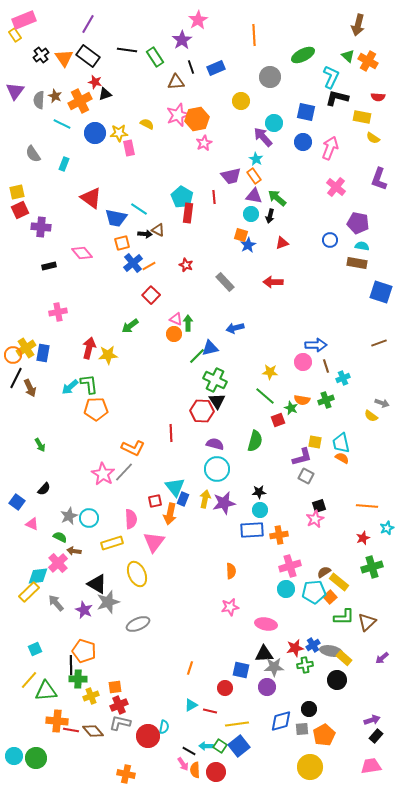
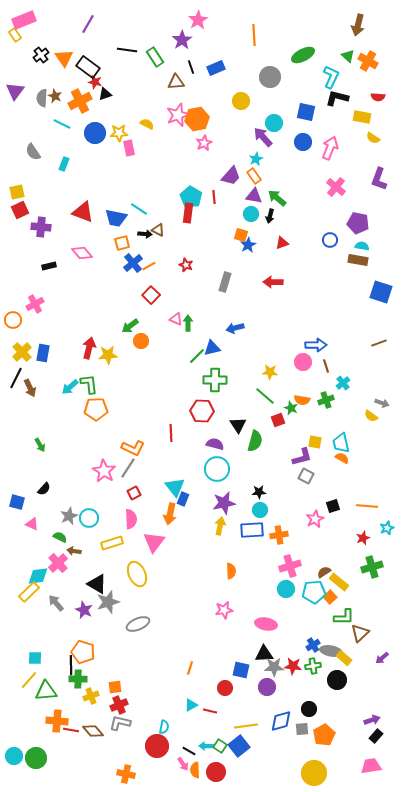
black rectangle at (88, 56): moved 11 px down
gray semicircle at (39, 100): moved 3 px right, 2 px up
gray semicircle at (33, 154): moved 2 px up
cyan star at (256, 159): rotated 16 degrees clockwise
purple trapezoid at (231, 176): rotated 35 degrees counterclockwise
cyan pentagon at (182, 197): moved 9 px right
red triangle at (91, 198): moved 8 px left, 14 px down; rotated 15 degrees counterclockwise
brown rectangle at (357, 263): moved 1 px right, 3 px up
gray rectangle at (225, 282): rotated 60 degrees clockwise
pink cross at (58, 312): moved 23 px left, 8 px up; rotated 18 degrees counterclockwise
orange circle at (174, 334): moved 33 px left, 7 px down
yellow cross at (26, 348): moved 4 px left, 4 px down; rotated 12 degrees counterclockwise
blue triangle at (210, 348): moved 2 px right
orange circle at (13, 355): moved 35 px up
cyan cross at (343, 378): moved 5 px down; rotated 16 degrees counterclockwise
green cross at (215, 380): rotated 25 degrees counterclockwise
black triangle at (217, 401): moved 21 px right, 24 px down
gray line at (124, 472): moved 4 px right, 4 px up; rotated 10 degrees counterclockwise
pink star at (103, 474): moved 1 px right, 3 px up
yellow arrow at (205, 499): moved 15 px right, 27 px down
red square at (155, 501): moved 21 px left, 8 px up; rotated 16 degrees counterclockwise
blue square at (17, 502): rotated 21 degrees counterclockwise
black square at (319, 506): moved 14 px right
pink star at (230, 607): moved 6 px left, 3 px down
brown triangle at (367, 622): moved 7 px left, 11 px down
red star at (295, 648): moved 2 px left, 18 px down; rotated 18 degrees clockwise
cyan square at (35, 649): moved 9 px down; rotated 24 degrees clockwise
orange pentagon at (84, 651): moved 1 px left, 1 px down
green cross at (305, 665): moved 8 px right, 1 px down
yellow line at (237, 724): moved 9 px right, 2 px down
red circle at (148, 736): moved 9 px right, 10 px down
yellow circle at (310, 767): moved 4 px right, 6 px down
